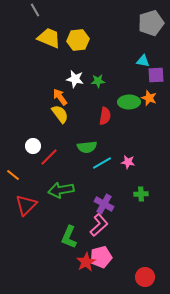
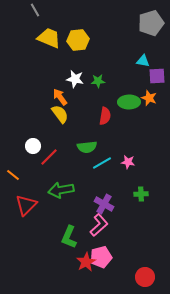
purple square: moved 1 px right, 1 px down
